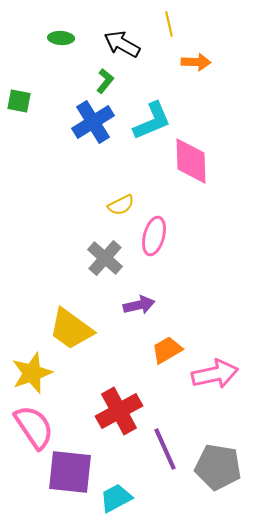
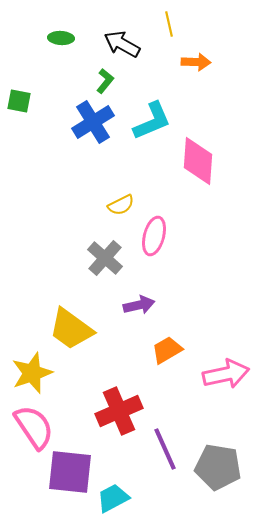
pink diamond: moved 7 px right; rotated 6 degrees clockwise
pink arrow: moved 11 px right
red cross: rotated 6 degrees clockwise
cyan trapezoid: moved 3 px left
